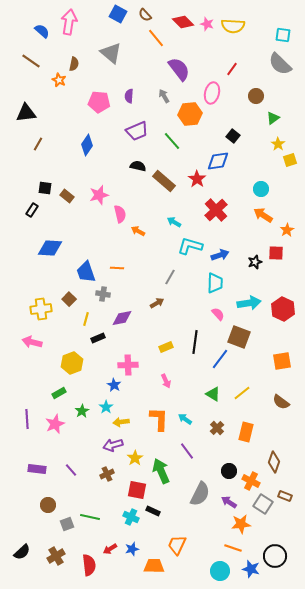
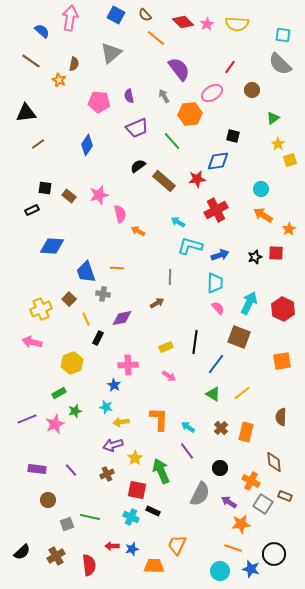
blue square at (118, 14): moved 2 px left, 1 px down
pink arrow at (69, 22): moved 1 px right, 4 px up
pink star at (207, 24): rotated 24 degrees clockwise
yellow semicircle at (233, 26): moved 4 px right, 2 px up
orange line at (156, 38): rotated 12 degrees counterclockwise
gray triangle at (111, 53): rotated 40 degrees clockwise
red line at (232, 69): moved 2 px left, 2 px up
pink ellipse at (212, 93): rotated 45 degrees clockwise
purple semicircle at (129, 96): rotated 16 degrees counterclockwise
brown circle at (256, 96): moved 4 px left, 6 px up
purple trapezoid at (137, 131): moved 3 px up
black square at (233, 136): rotated 24 degrees counterclockwise
brown line at (38, 144): rotated 24 degrees clockwise
black semicircle at (138, 166): rotated 49 degrees counterclockwise
red star at (197, 179): rotated 30 degrees clockwise
brown rectangle at (67, 196): moved 2 px right
black rectangle at (32, 210): rotated 32 degrees clockwise
red cross at (216, 210): rotated 15 degrees clockwise
cyan arrow at (174, 222): moved 4 px right
orange star at (287, 230): moved 2 px right, 1 px up
blue diamond at (50, 248): moved 2 px right, 2 px up
black star at (255, 262): moved 5 px up
gray line at (170, 277): rotated 28 degrees counterclockwise
cyan arrow at (249, 303): rotated 55 degrees counterclockwise
yellow cross at (41, 309): rotated 15 degrees counterclockwise
pink semicircle at (218, 314): moved 6 px up
yellow line at (86, 319): rotated 40 degrees counterclockwise
black rectangle at (98, 338): rotated 40 degrees counterclockwise
blue line at (220, 359): moved 4 px left, 5 px down
pink arrow at (166, 381): moved 3 px right, 5 px up; rotated 32 degrees counterclockwise
brown semicircle at (281, 402): moved 15 px down; rotated 54 degrees clockwise
cyan star at (106, 407): rotated 24 degrees counterclockwise
green star at (82, 411): moved 7 px left; rotated 16 degrees clockwise
purple line at (27, 419): rotated 72 degrees clockwise
cyan arrow at (185, 419): moved 3 px right, 8 px down
brown cross at (217, 428): moved 4 px right
brown diamond at (274, 462): rotated 25 degrees counterclockwise
black circle at (229, 471): moved 9 px left, 3 px up
brown circle at (48, 505): moved 5 px up
red arrow at (110, 549): moved 2 px right, 3 px up; rotated 32 degrees clockwise
black circle at (275, 556): moved 1 px left, 2 px up
